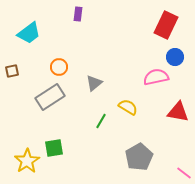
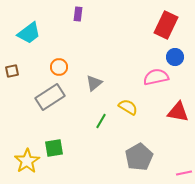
pink line: rotated 49 degrees counterclockwise
